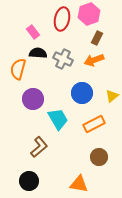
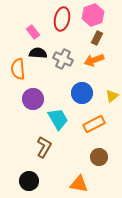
pink hexagon: moved 4 px right, 1 px down
orange semicircle: rotated 20 degrees counterclockwise
brown L-shape: moved 5 px right; rotated 20 degrees counterclockwise
